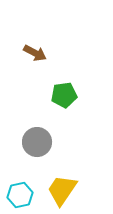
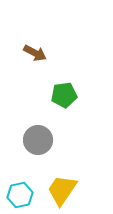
gray circle: moved 1 px right, 2 px up
